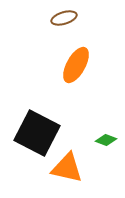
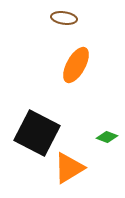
brown ellipse: rotated 25 degrees clockwise
green diamond: moved 1 px right, 3 px up
orange triangle: moved 2 px right; rotated 44 degrees counterclockwise
